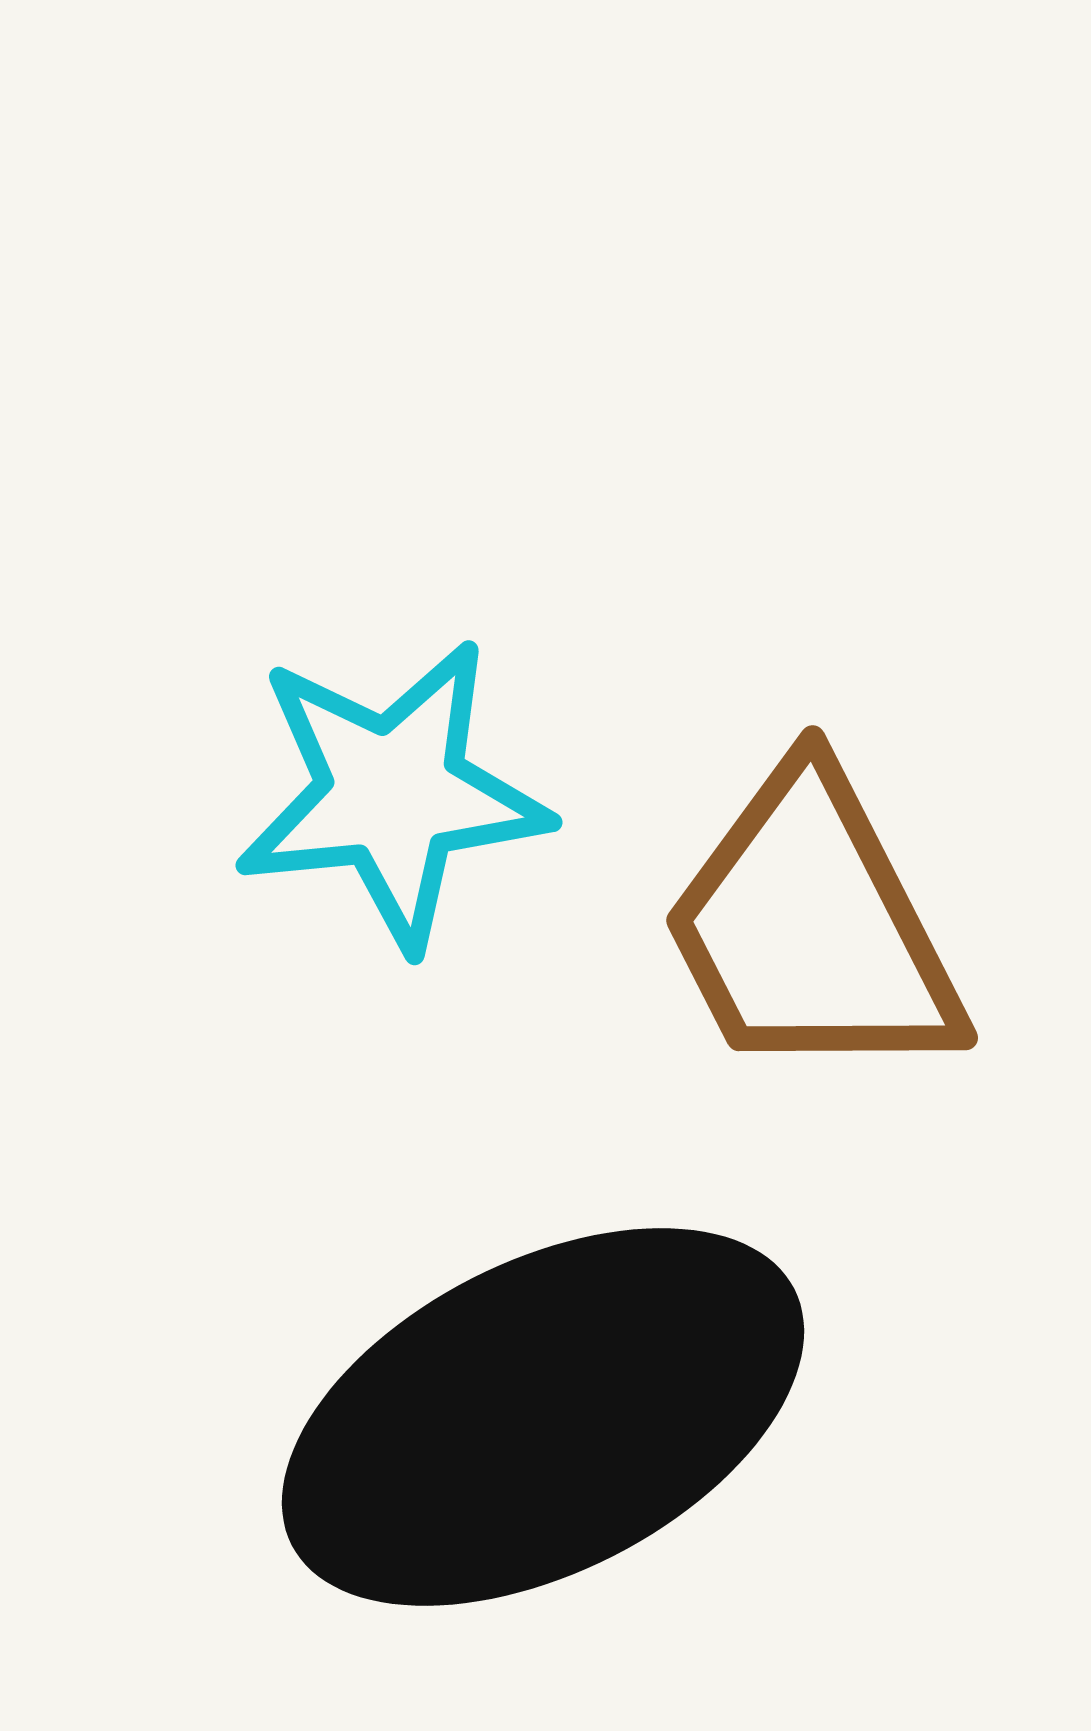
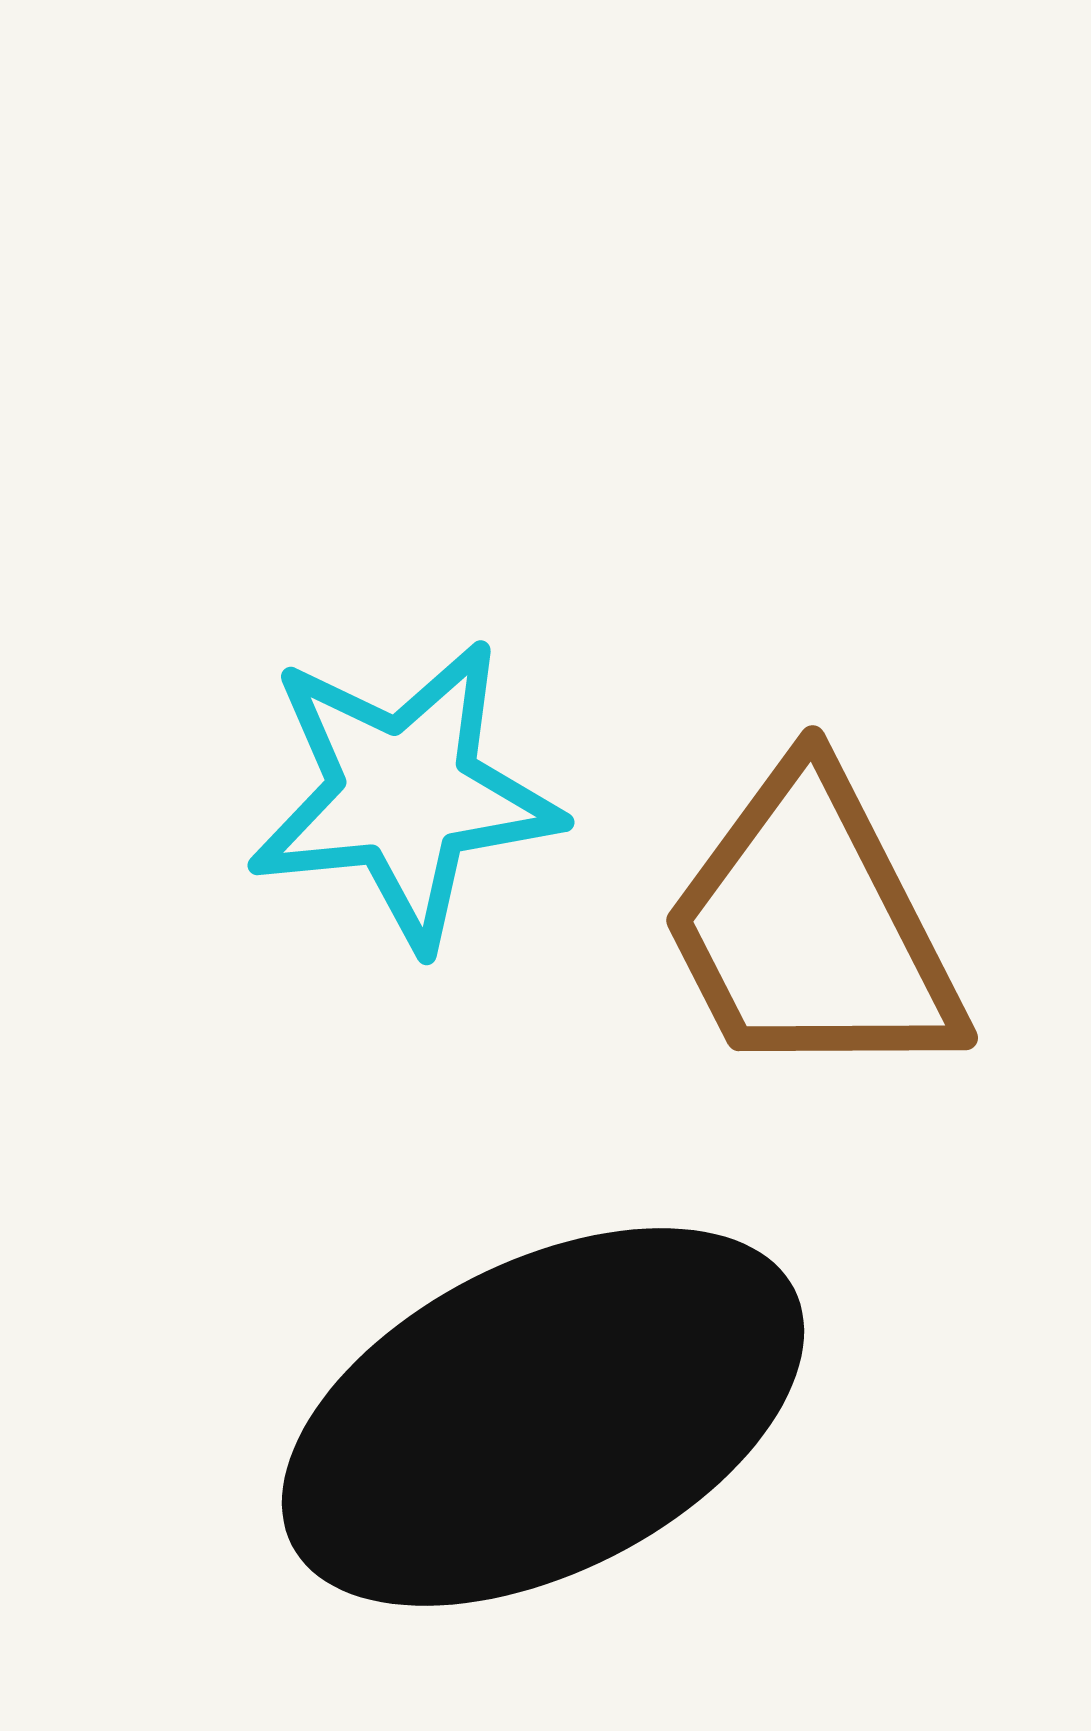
cyan star: moved 12 px right
